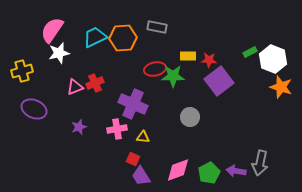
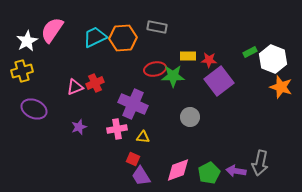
white star: moved 32 px left, 12 px up; rotated 15 degrees counterclockwise
